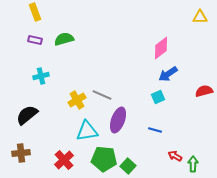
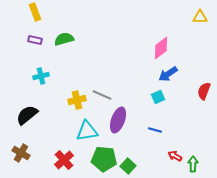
red semicircle: rotated 54 degrees counterclockwise
yellow cross: rotated 18 degrees clockwise
brown cross: rotated 36 degrees clockwise
